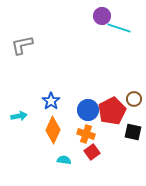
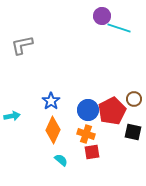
cyan arrow: moved 7 px left
red square: rotated 28 degrees clockwise
cyan semicircle: moved 3 px left; rotated 32 degrees clockwise
